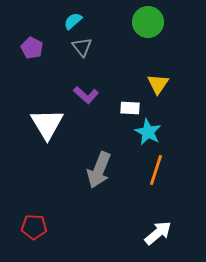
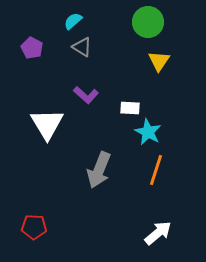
gray triangle: rotated 20 degrees counterclockwise
yellow triangle: moved 1 px right, 23 px up
